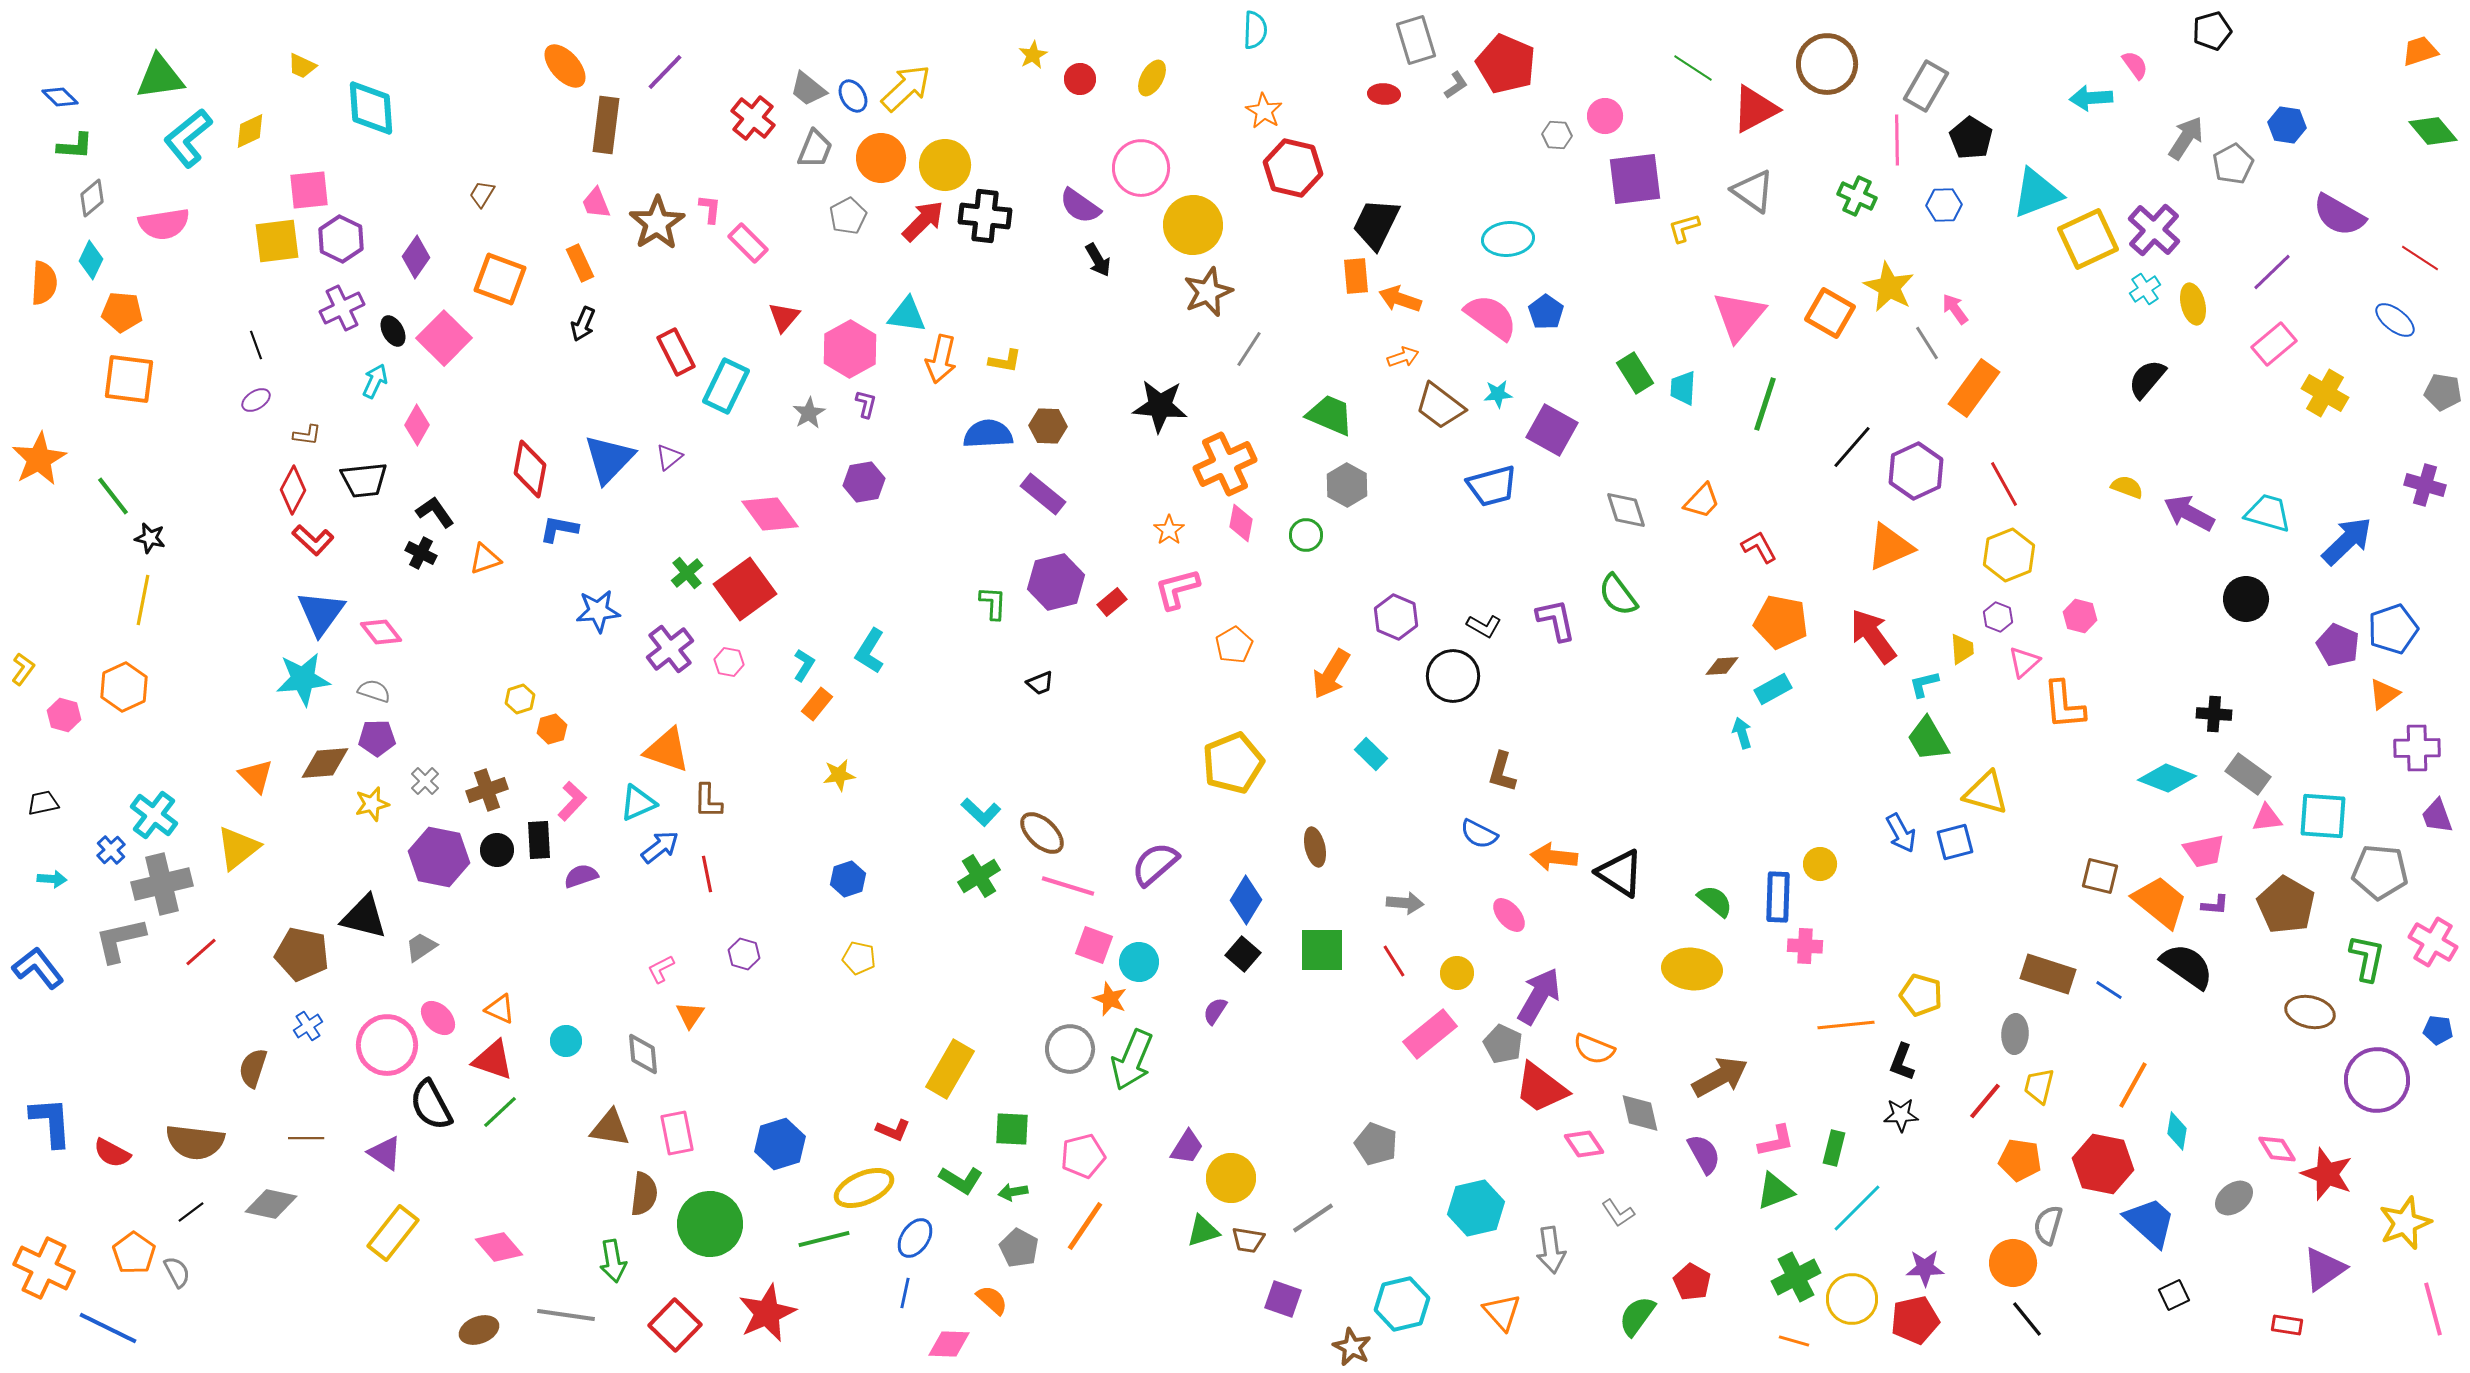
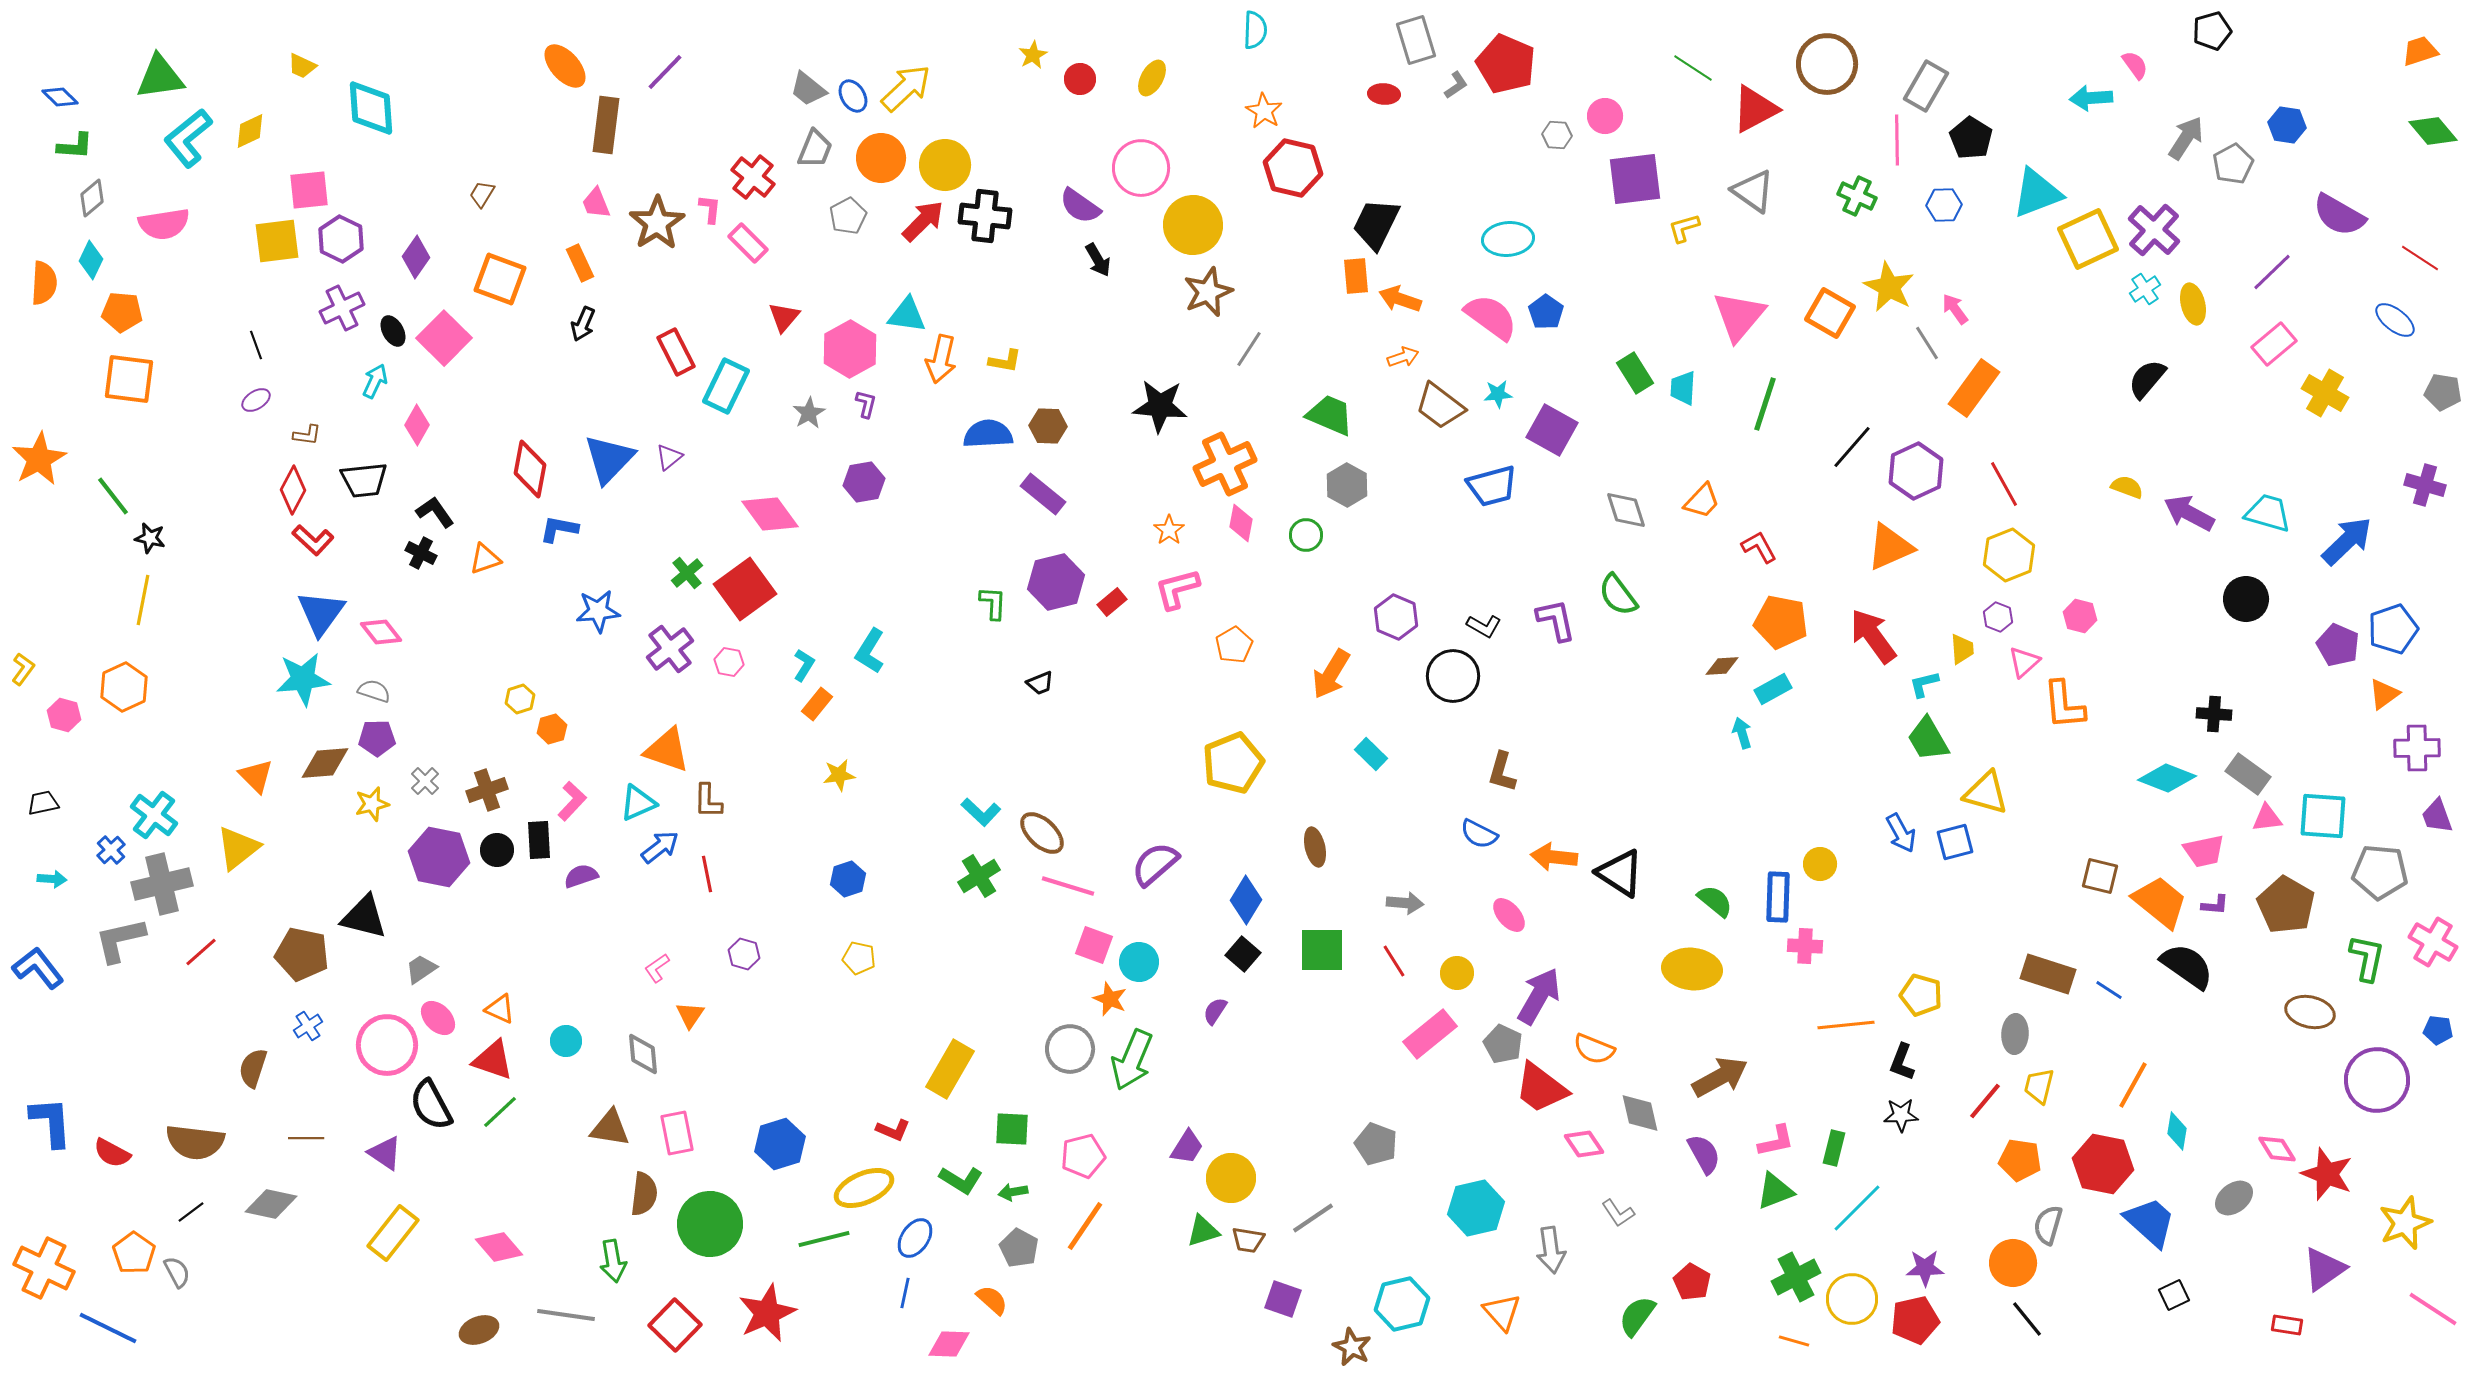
red cross at (753, 118): moved 59 px down
gray trapezoid at (421, 947): moved 22 px down
pink L-shape at (661, 969): moved 4 px left, 1 px up; rotated 8 degrees counterclockwise
pink line at (2433, 1309): rotated 42 degrees counterclockwise
